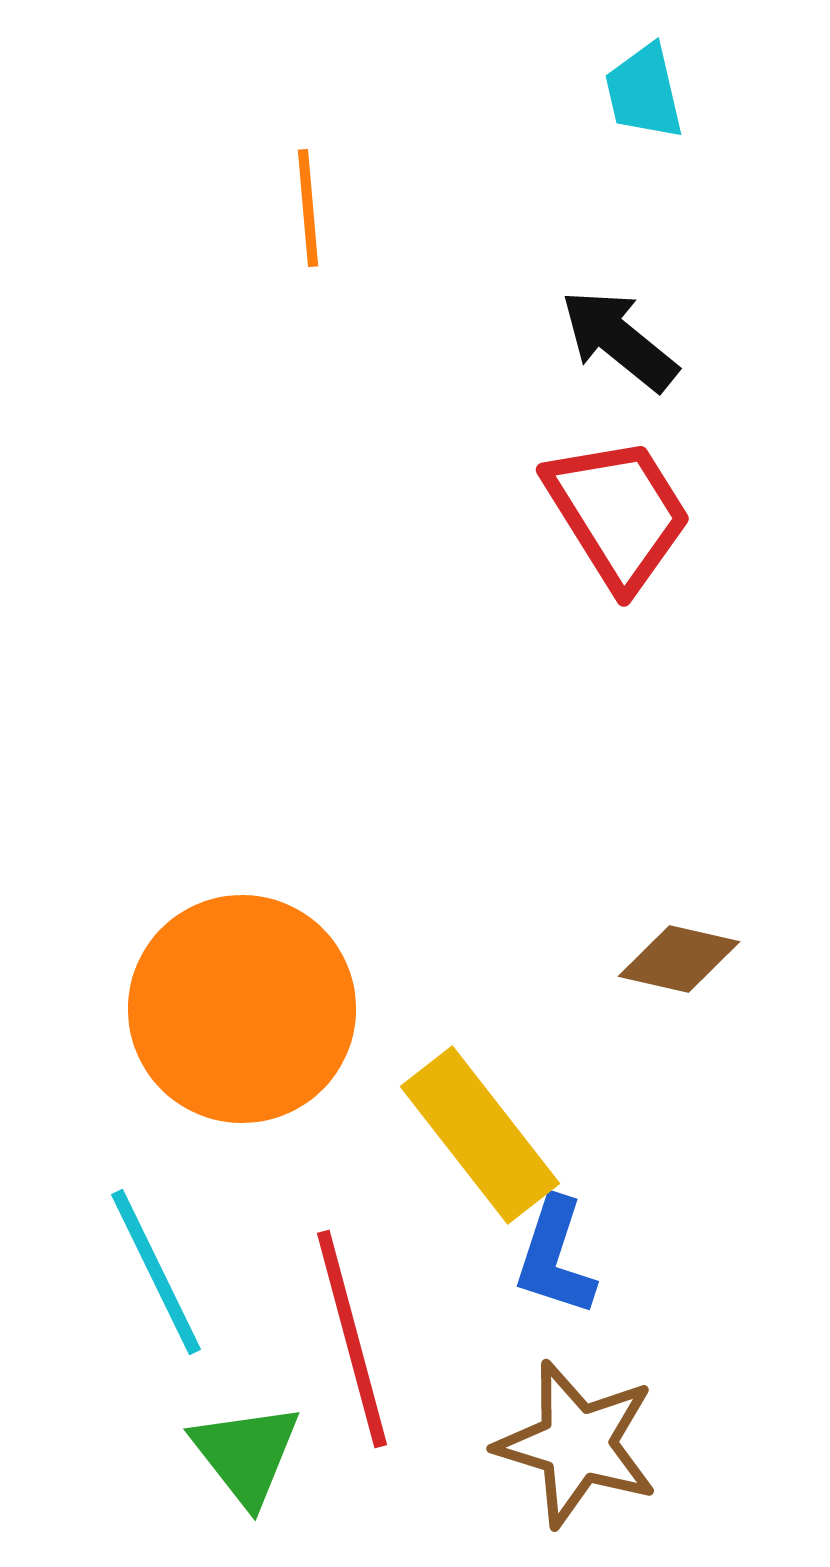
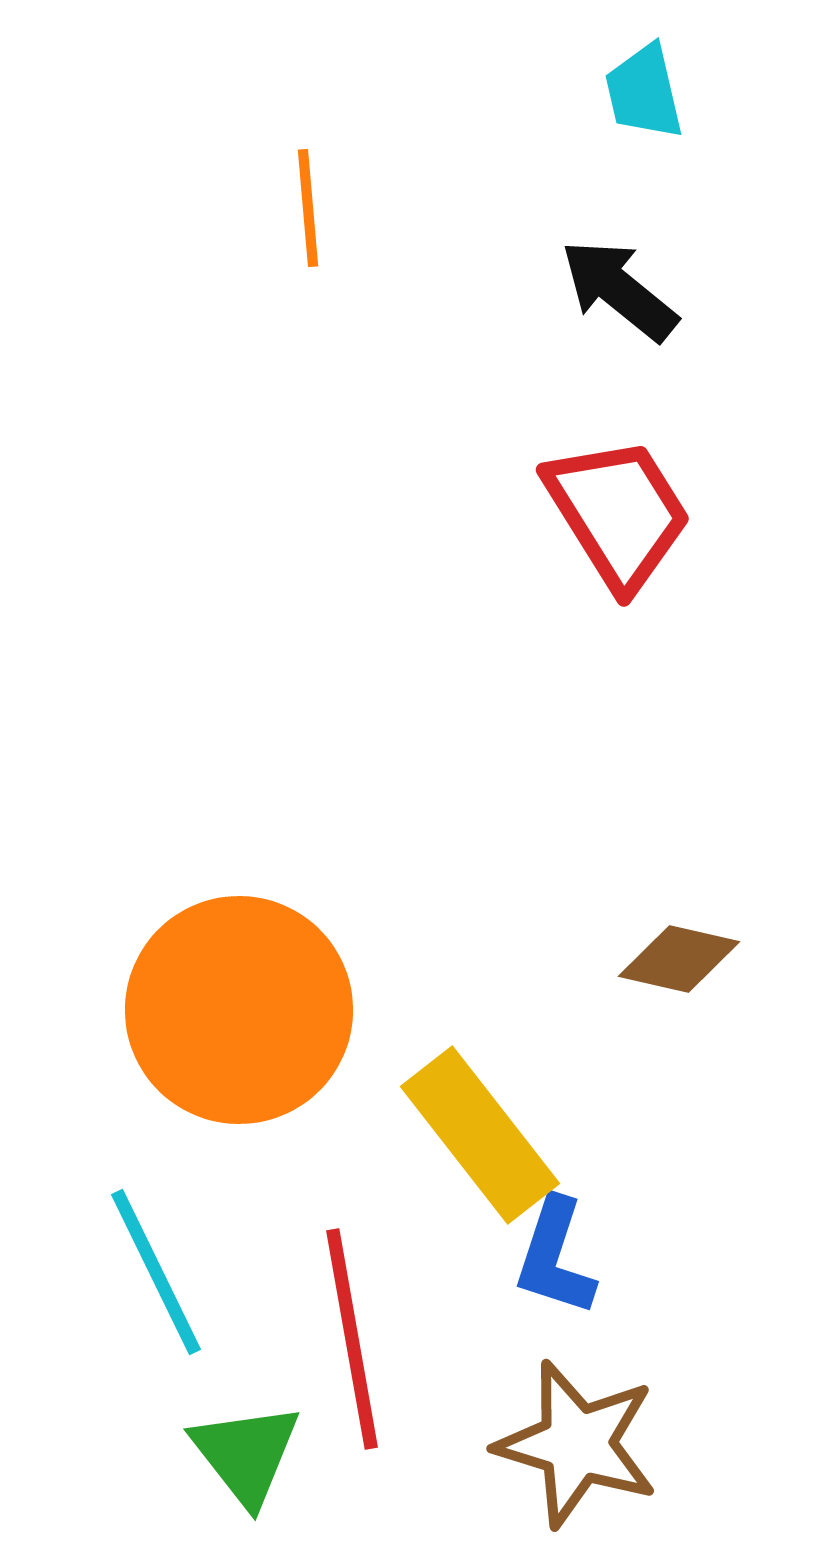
black arrow: moved 50 px up
orange circle: moved 3 px left, 1 px down
red line: rotated 5 degrees clockwise
